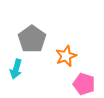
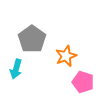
pink pentagon: moved 1 px left, 2 px up
